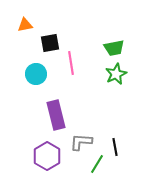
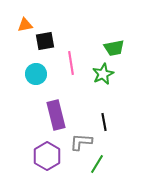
black square: moved 5 px left, 2 px up
green star: moved 13 px left
black line: moved 11 px left, 25 px up
